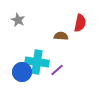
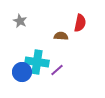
gray star: moved 2 px right, 1 px down
